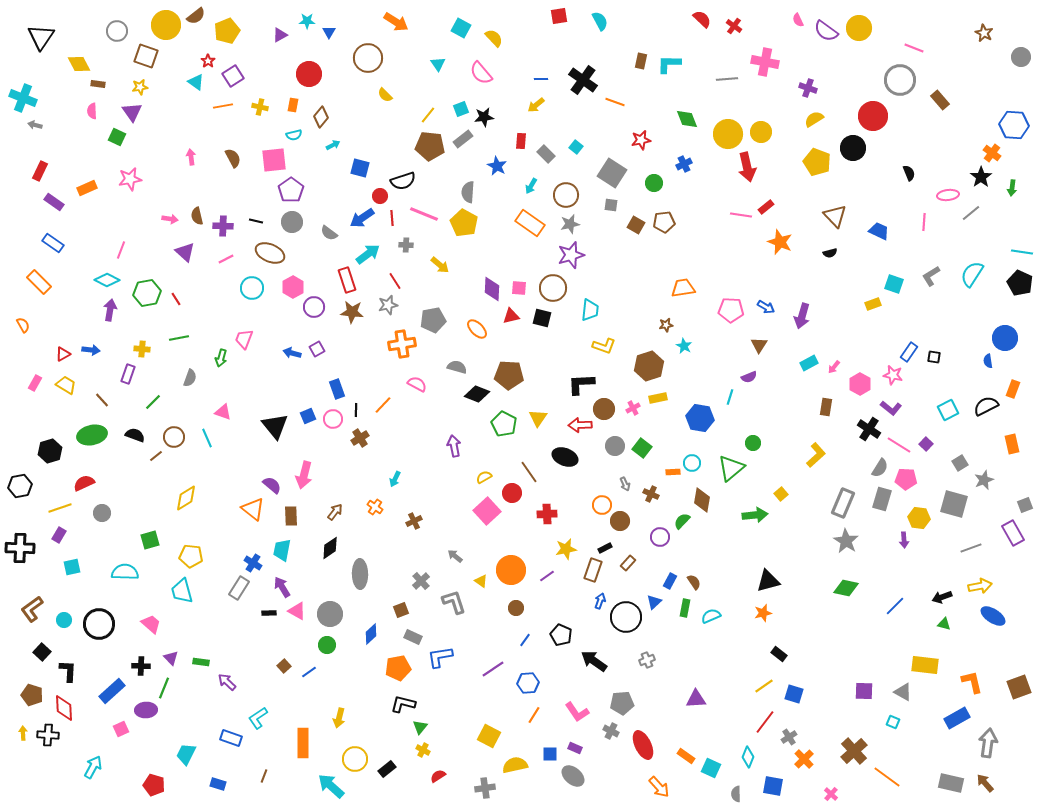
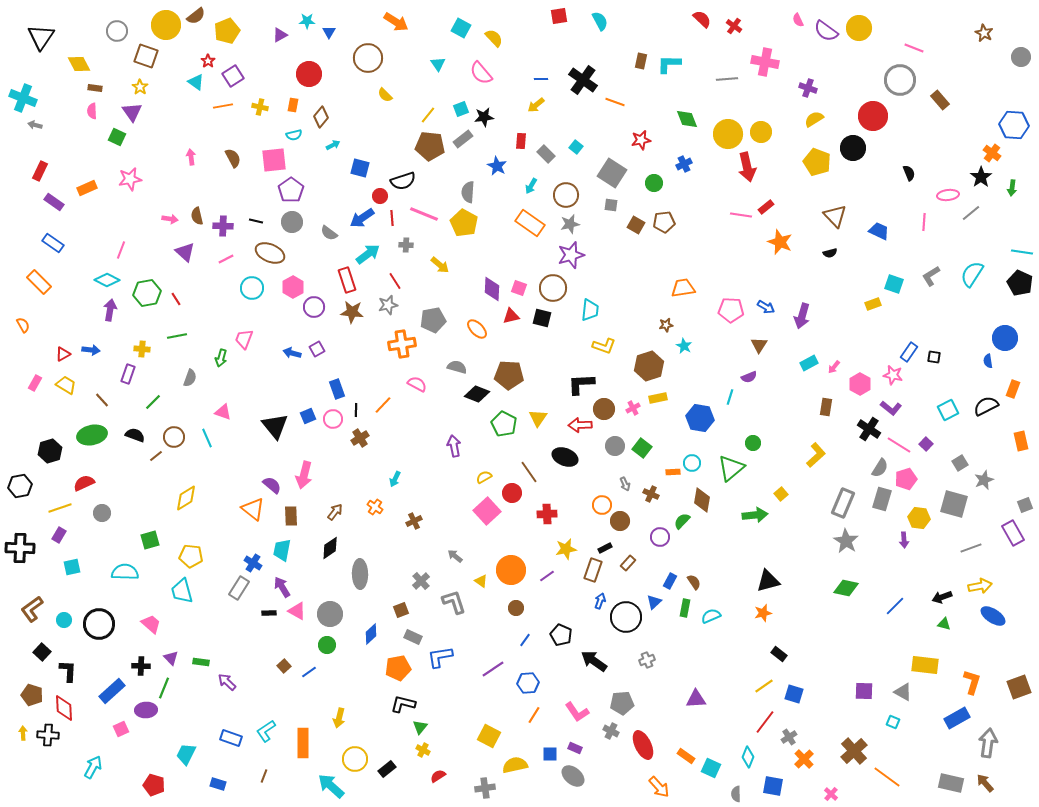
brown rectangle at (98, 84): moved 3 px left, 4 px down
yellow star at (140, 87): rotated 28 degrees counterclockwise
pink square at (519, 288): rotated 14 degrees clockwise
green line at (179, 338): moved 2 px left, 2 px up
orange rectangle at (1012, 444): moved 9 px right, 3 px up
pink pentagon at (906, 479): rotated 20 degrees counterclockwise
orange L-shape at (972, 682): rotated 30 degrees clockwise
cyan L-shape at (258, 718): moved 8 px right, 13 px down
